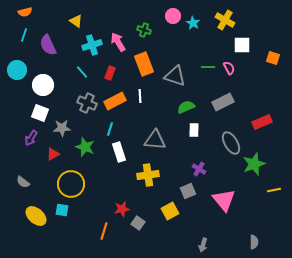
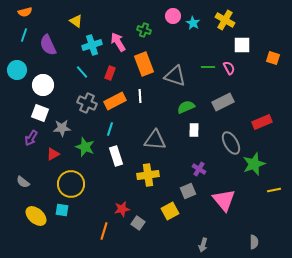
white rectangle at (119, 152): moved 3 px left, 4 px down
